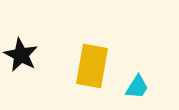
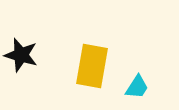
black star: rotated 12 degrees counterclockwise
